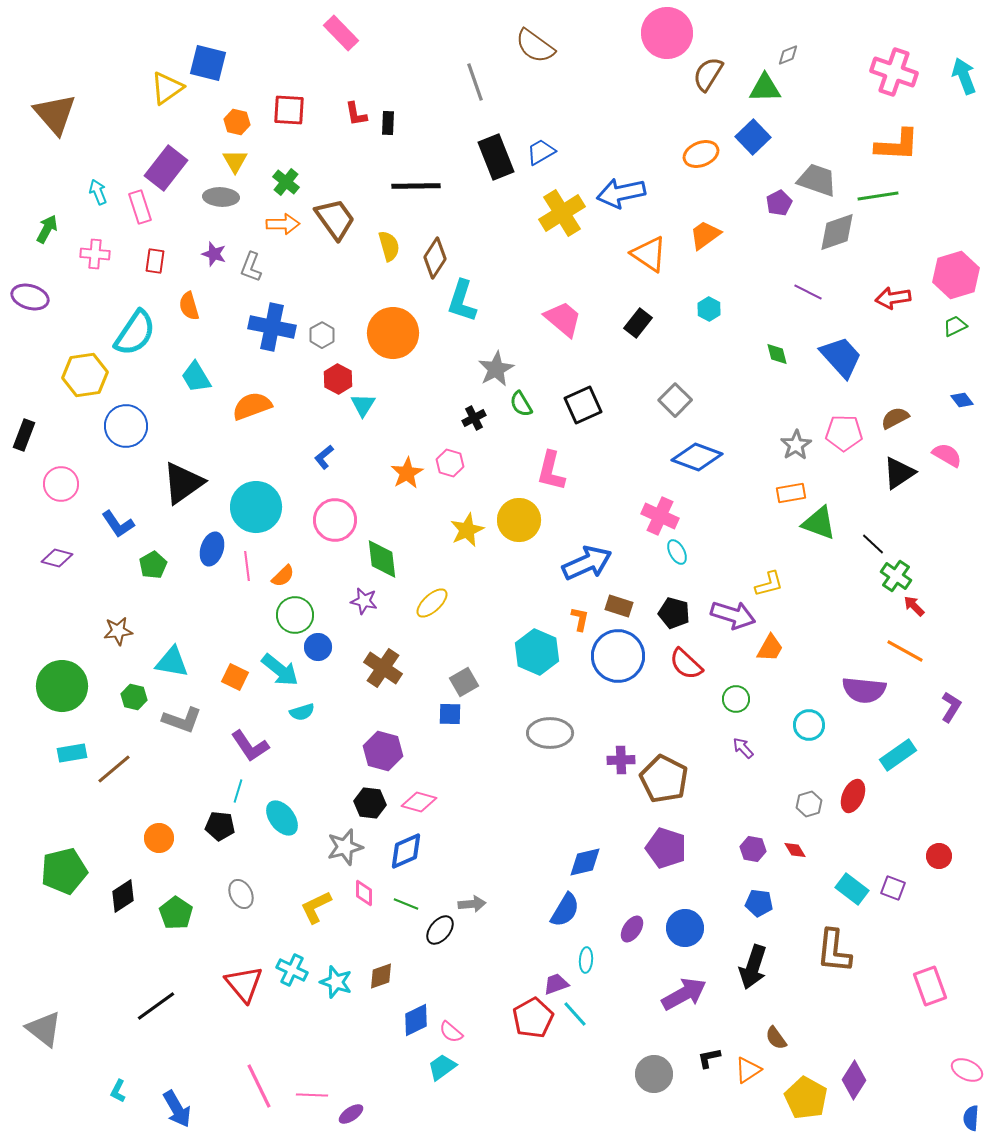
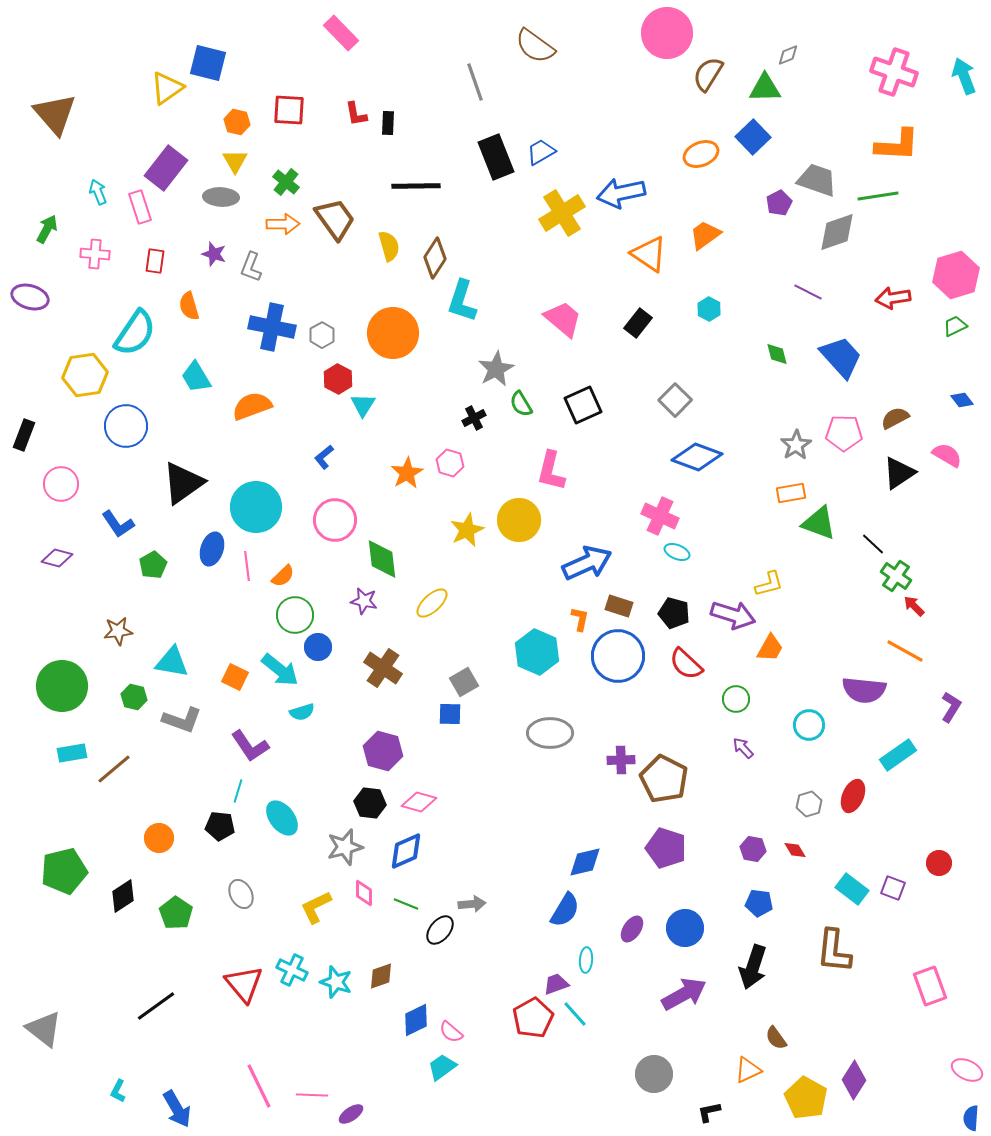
cyan ellipse at (677, 552): rotated 40 degrees counterclockwise
red circle at (939, 856): moved 7 px down
black L-shape at (709, 1058): moved 54 px down
orange triangle at (748, 1070): rotated 8 degrees clockwise
